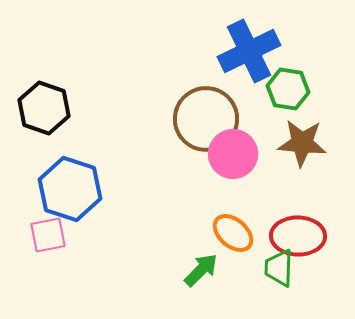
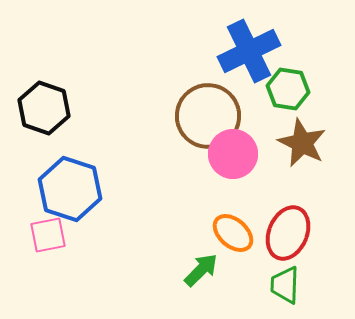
brown circle: moved 2 px right, 3 px up
brown star: rotated 21 degrees clockwise
red ellipse: moved 10 px left, 3 px up; rotated 68 degrees counterclockwise
green trapezoid: moved 6 px right, 17 px down
